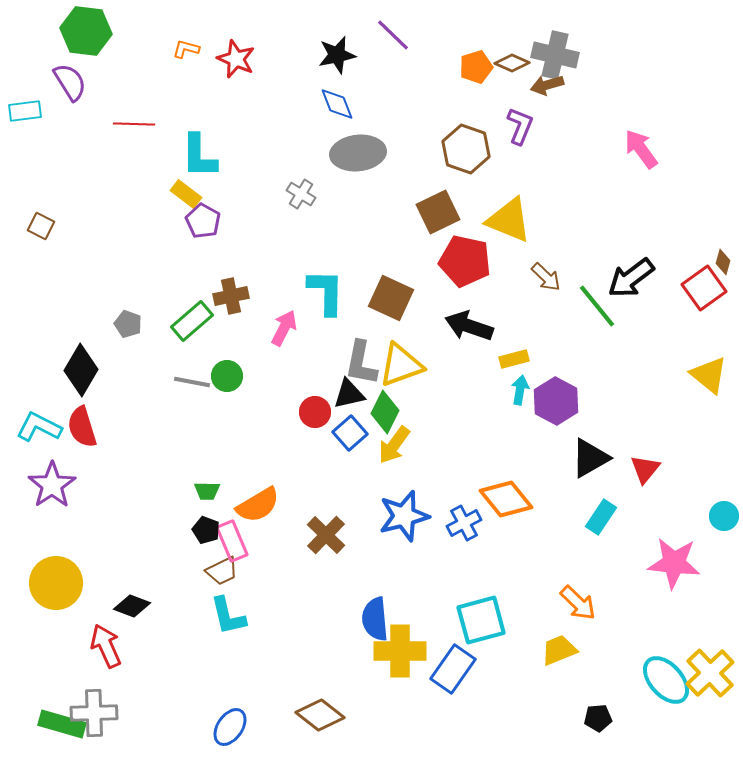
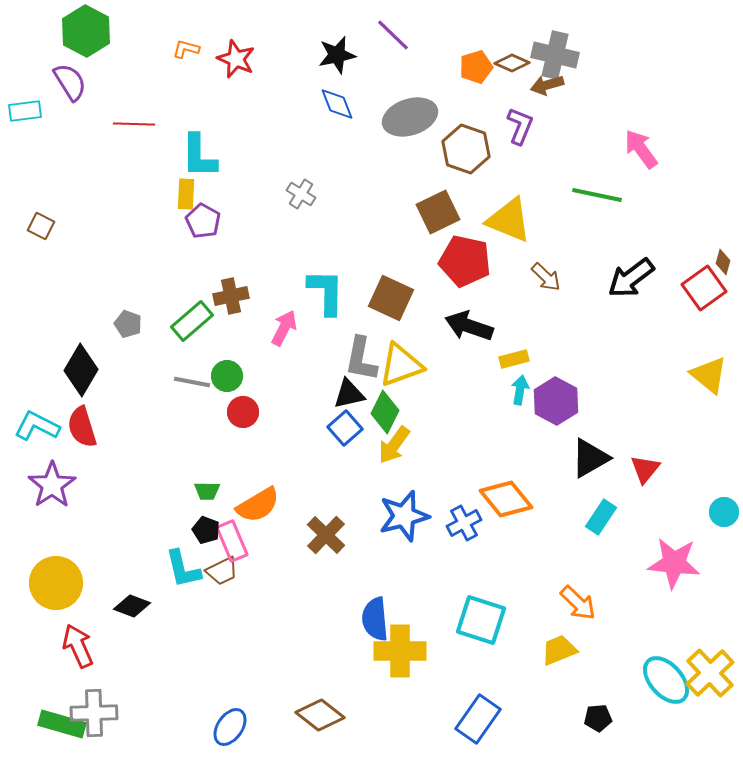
green hexagon at (86, 31): rotated 21 degrees clockwise
gray ellipse at (358, 153): moved 52 px right, 36 px up; rotated 12 degrees counterclockwise
yellow rectangle at (186, 194): rotated 56 degrees clockwise
green line at (597, 306): moved 111 px up; rotated 39 degrees counterclockwise
gray L-shape at (361, 363): moved 4 px up
red circle at (315, 412): moved 72 px left
cyan L-shape at (39, 427): moved 2 px left, 1 px up
blue square at (350, 433): moved 5 px left, 5 px up
cyan circle at (724, 516): moved 4 px up
cyan L-shape at (228, 616): moved 45 px left, 47 px up
cyan square at (481, 620): rotated 33 degrees clockwise
red arrow at (106, 646): moved 28 px left
blue rectangle at (453, 669): moved 25 px right, 50 px down
